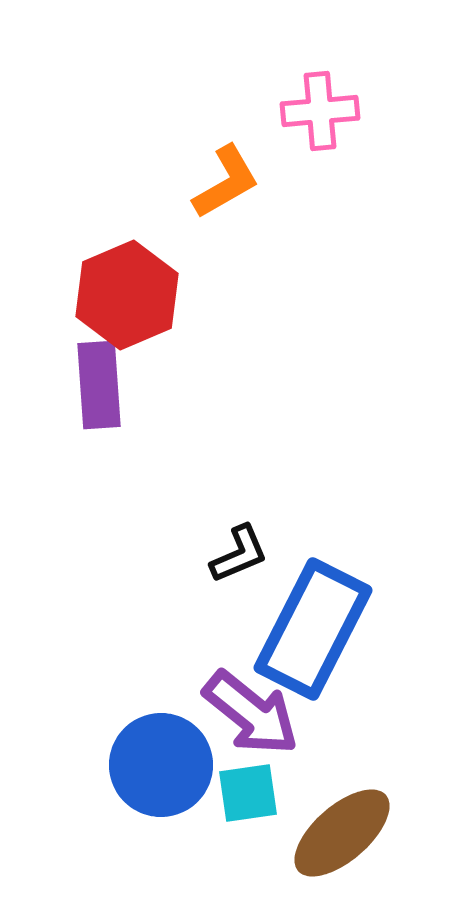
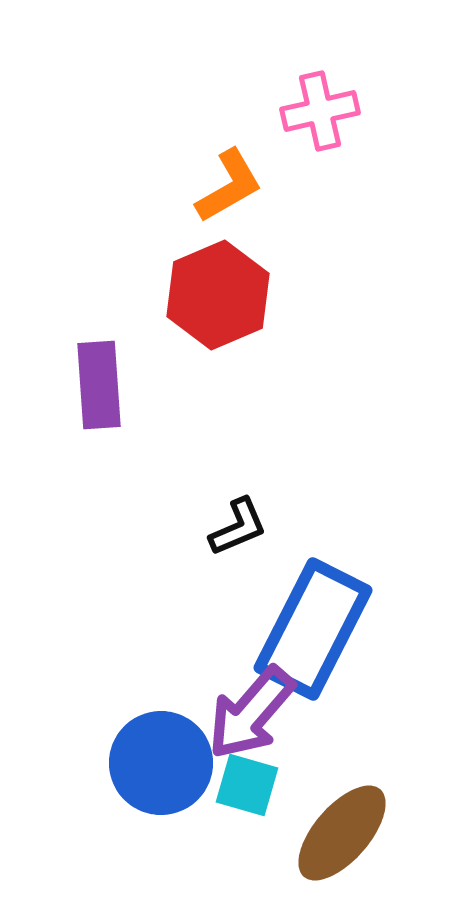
pink cross: rotated 8 degrees counterclockwise
orange L-shape: moved 3 px right, 4 px down
red hexagon: moved 91 px right
black L-shape: moved 1 px left, 27 px up
purple arrow: rotated 92 degrees clockwise
blue circle: moved 2 px up
cyan square: moved 1 px left, 8 px up; rotated 24 degrees clockwise
brown ellipse: rotated 8 degrees counterclockwise
